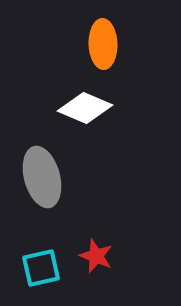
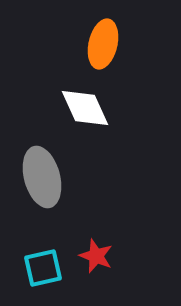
orange ellipse: rotated 15 degrees clockwise
white diamond: rotated 42 degrees clockwise
cyan square: moved 2 px right
